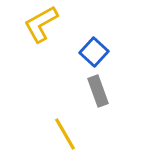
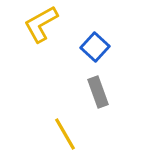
blue square: moved 1 px right, 5 px up
gray rectangle: moved 1 px down
